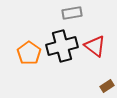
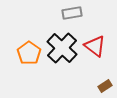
black cross: moved 2 px down; rotated 32 degrees counterclockwise
brown rectangle: moved 2 px left
